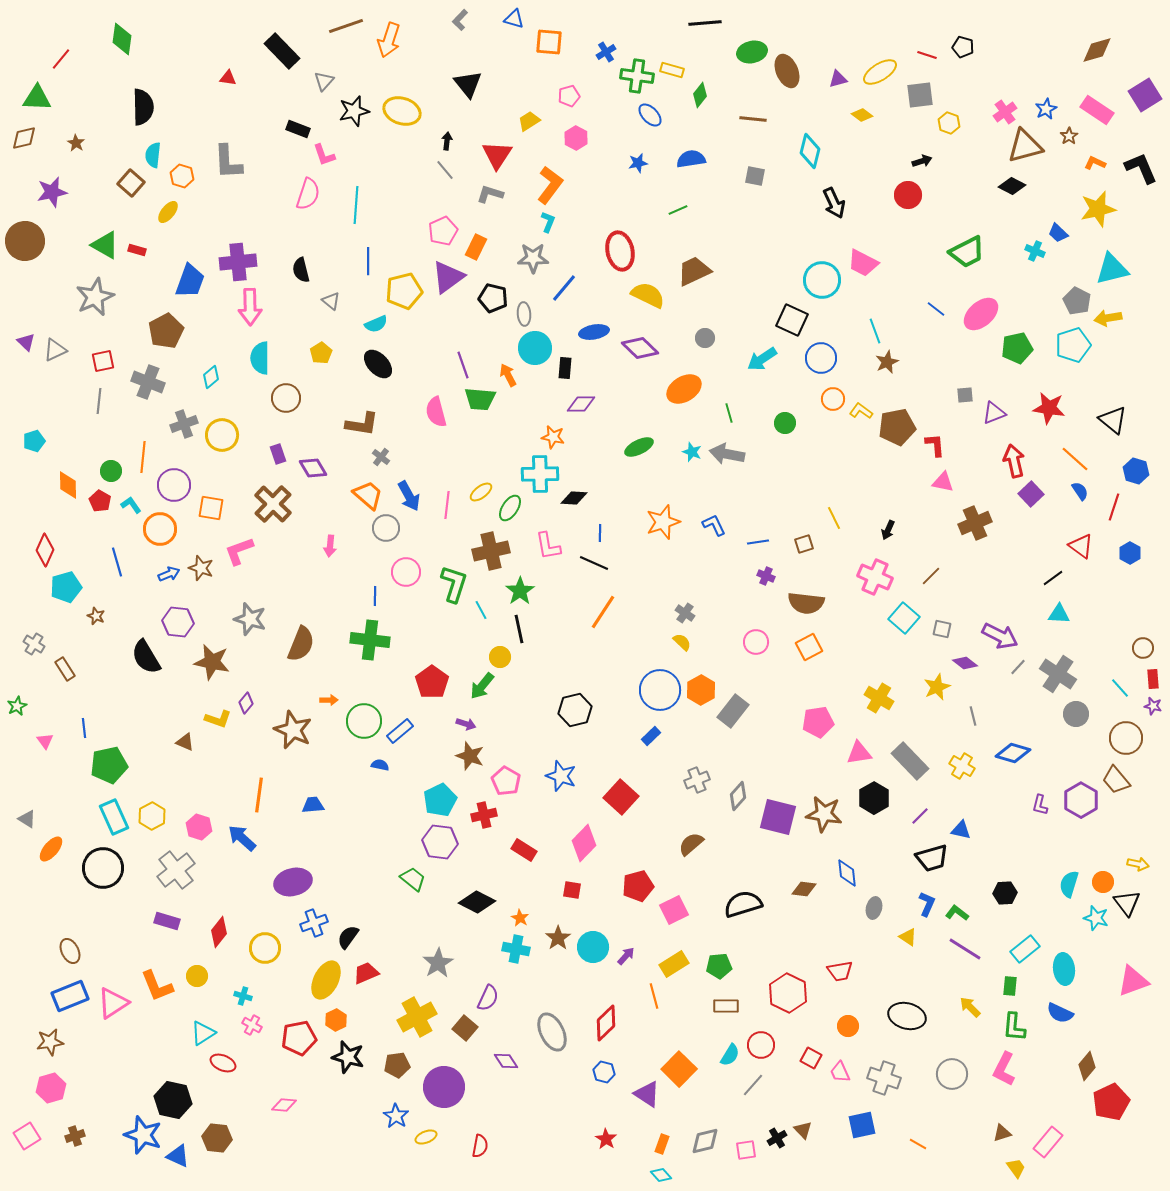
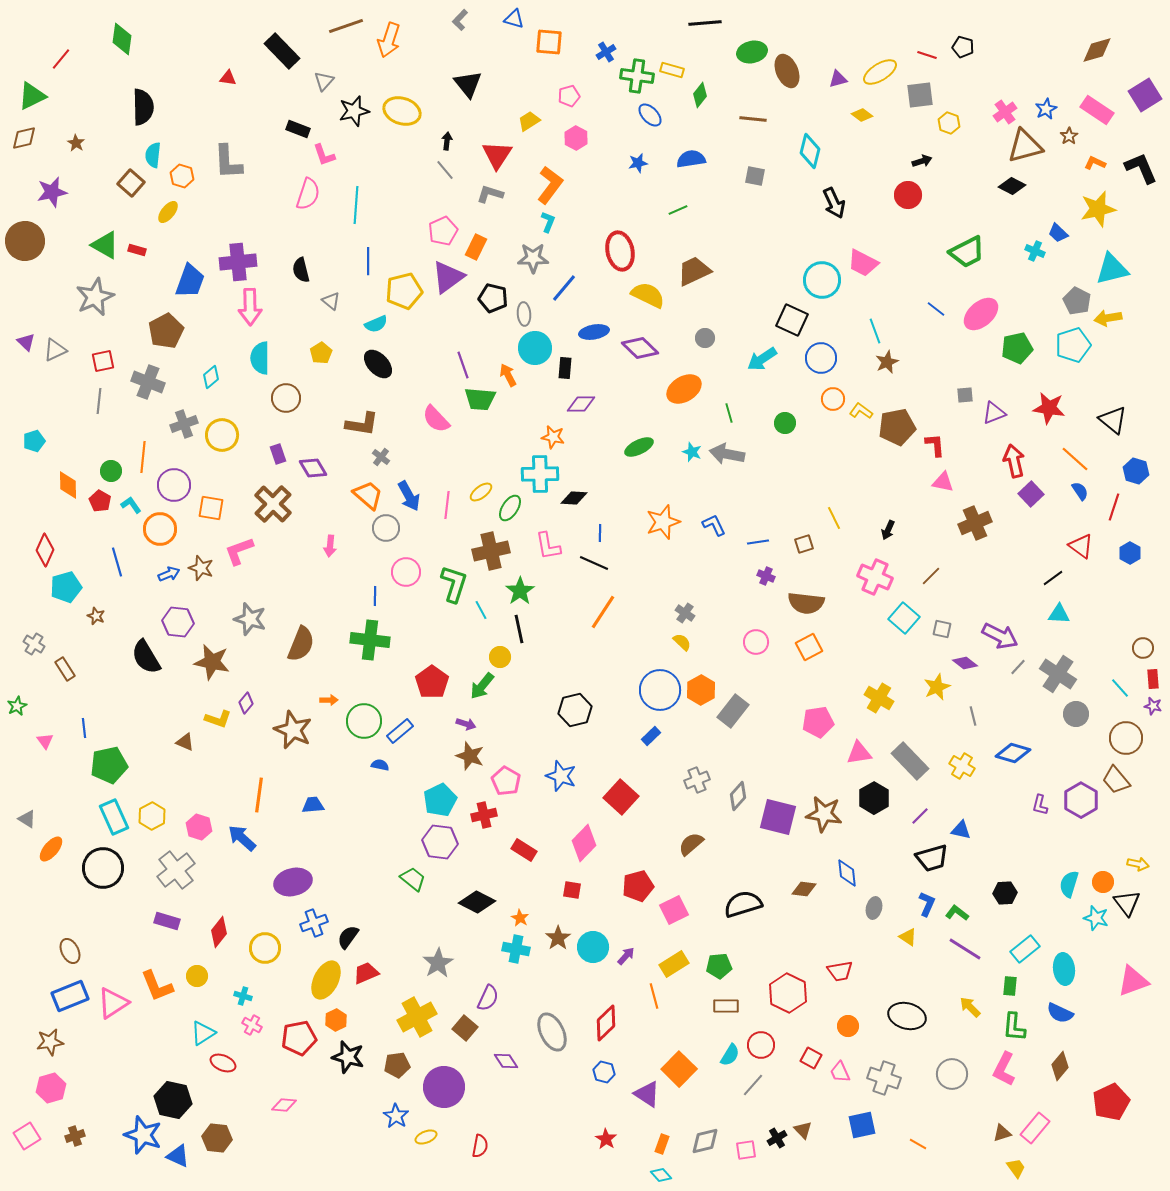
green triangle at (37, 98): moved 5 px left, 2 px up; rotated 28 degrees counterclockwise
pink semicircle at (436, 412): moved 7 px down; rotated 28 degrees counterclockwise
brown diamond at (1087, 1066): moved 27 px left
pink rectangle at (1048, 1142): moved 13 px left, 14 px up
